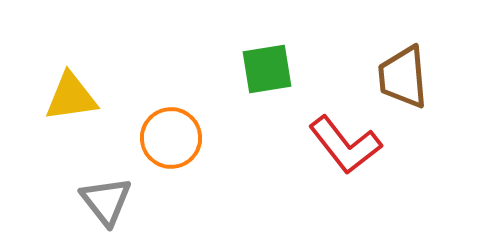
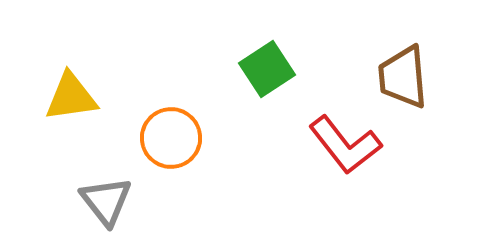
green square: rotated 24 degrees counterclockwise
